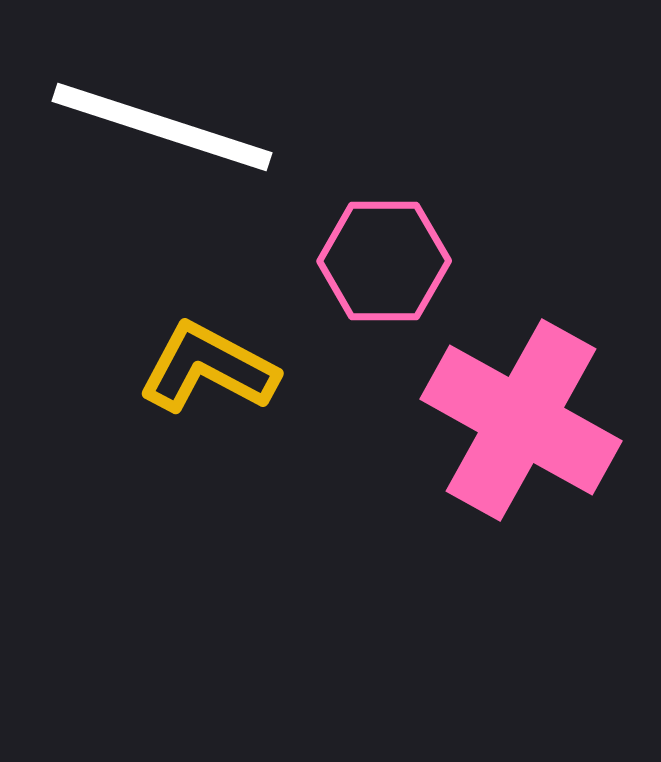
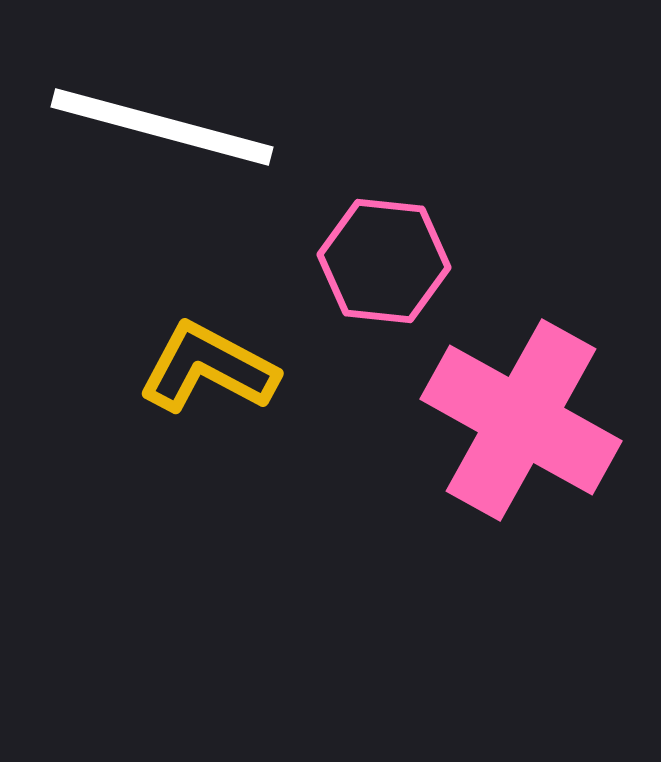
white line: rotated 3 degrees counterclockwise
pink hexagon: rotated 6 degrees clockwise
